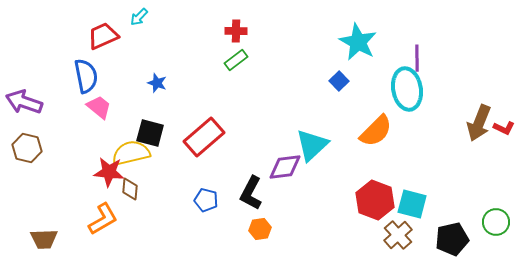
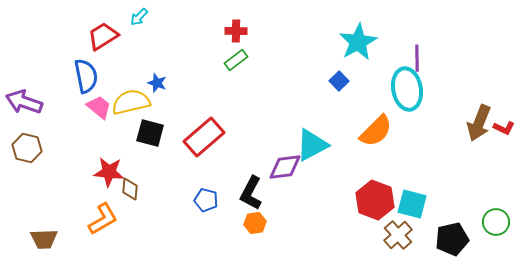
red trapezoid: rotated 8 degrees counterclockwise
cyan star: rotated 15 degrees clockwise
cyan triangle: rotated 15 degrees clockwise
yellow semicircle: moved 51 px up
orange hexagon: moved 5 px left, 6 px up
